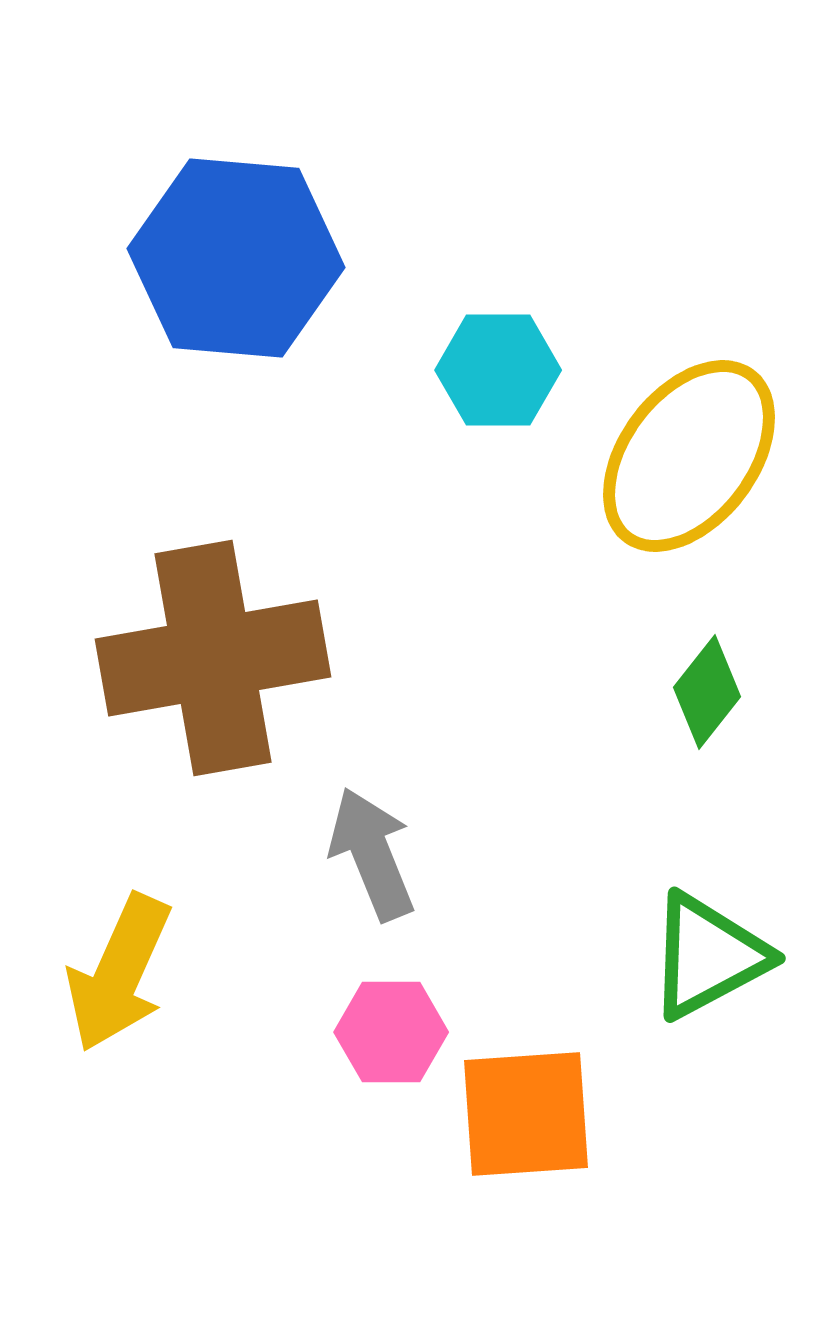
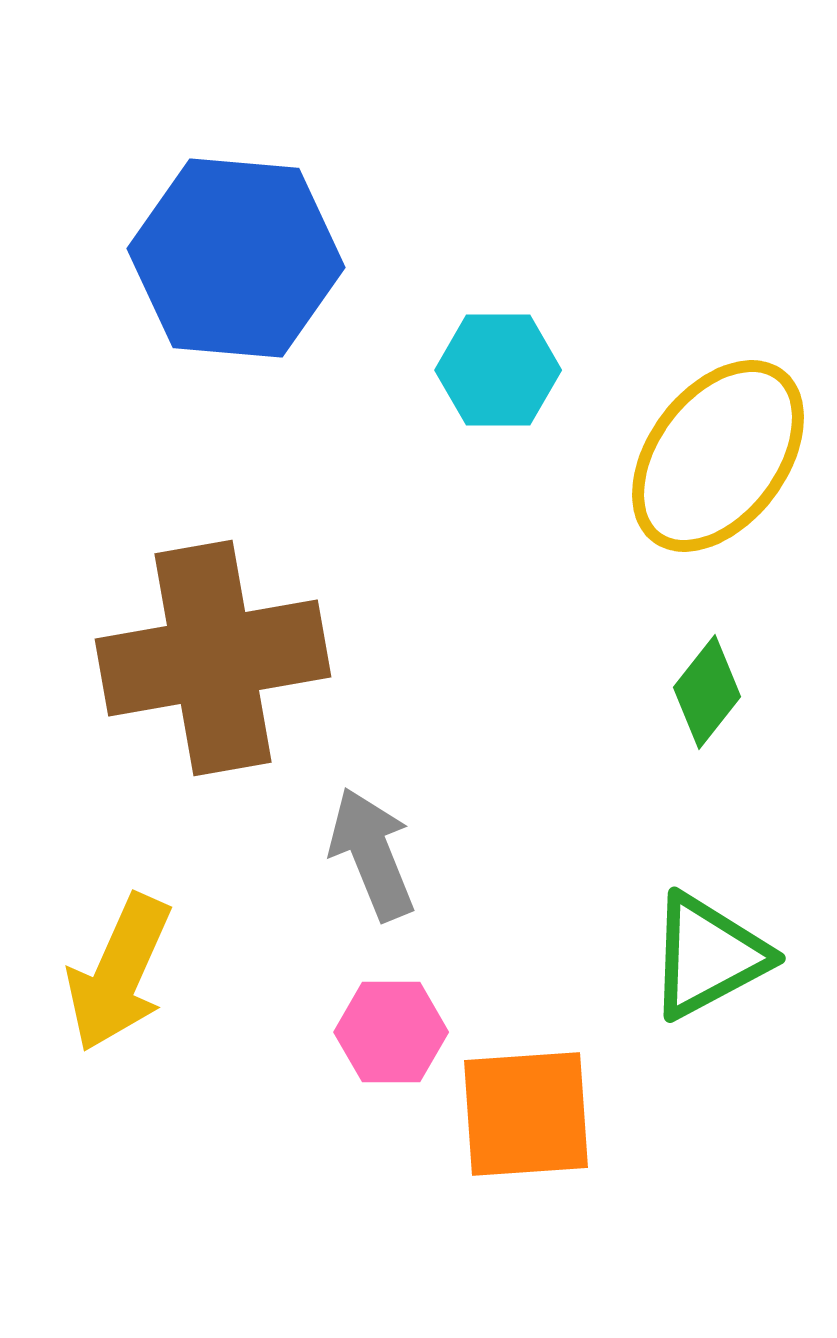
yellow ellipse: moved 29 px right
